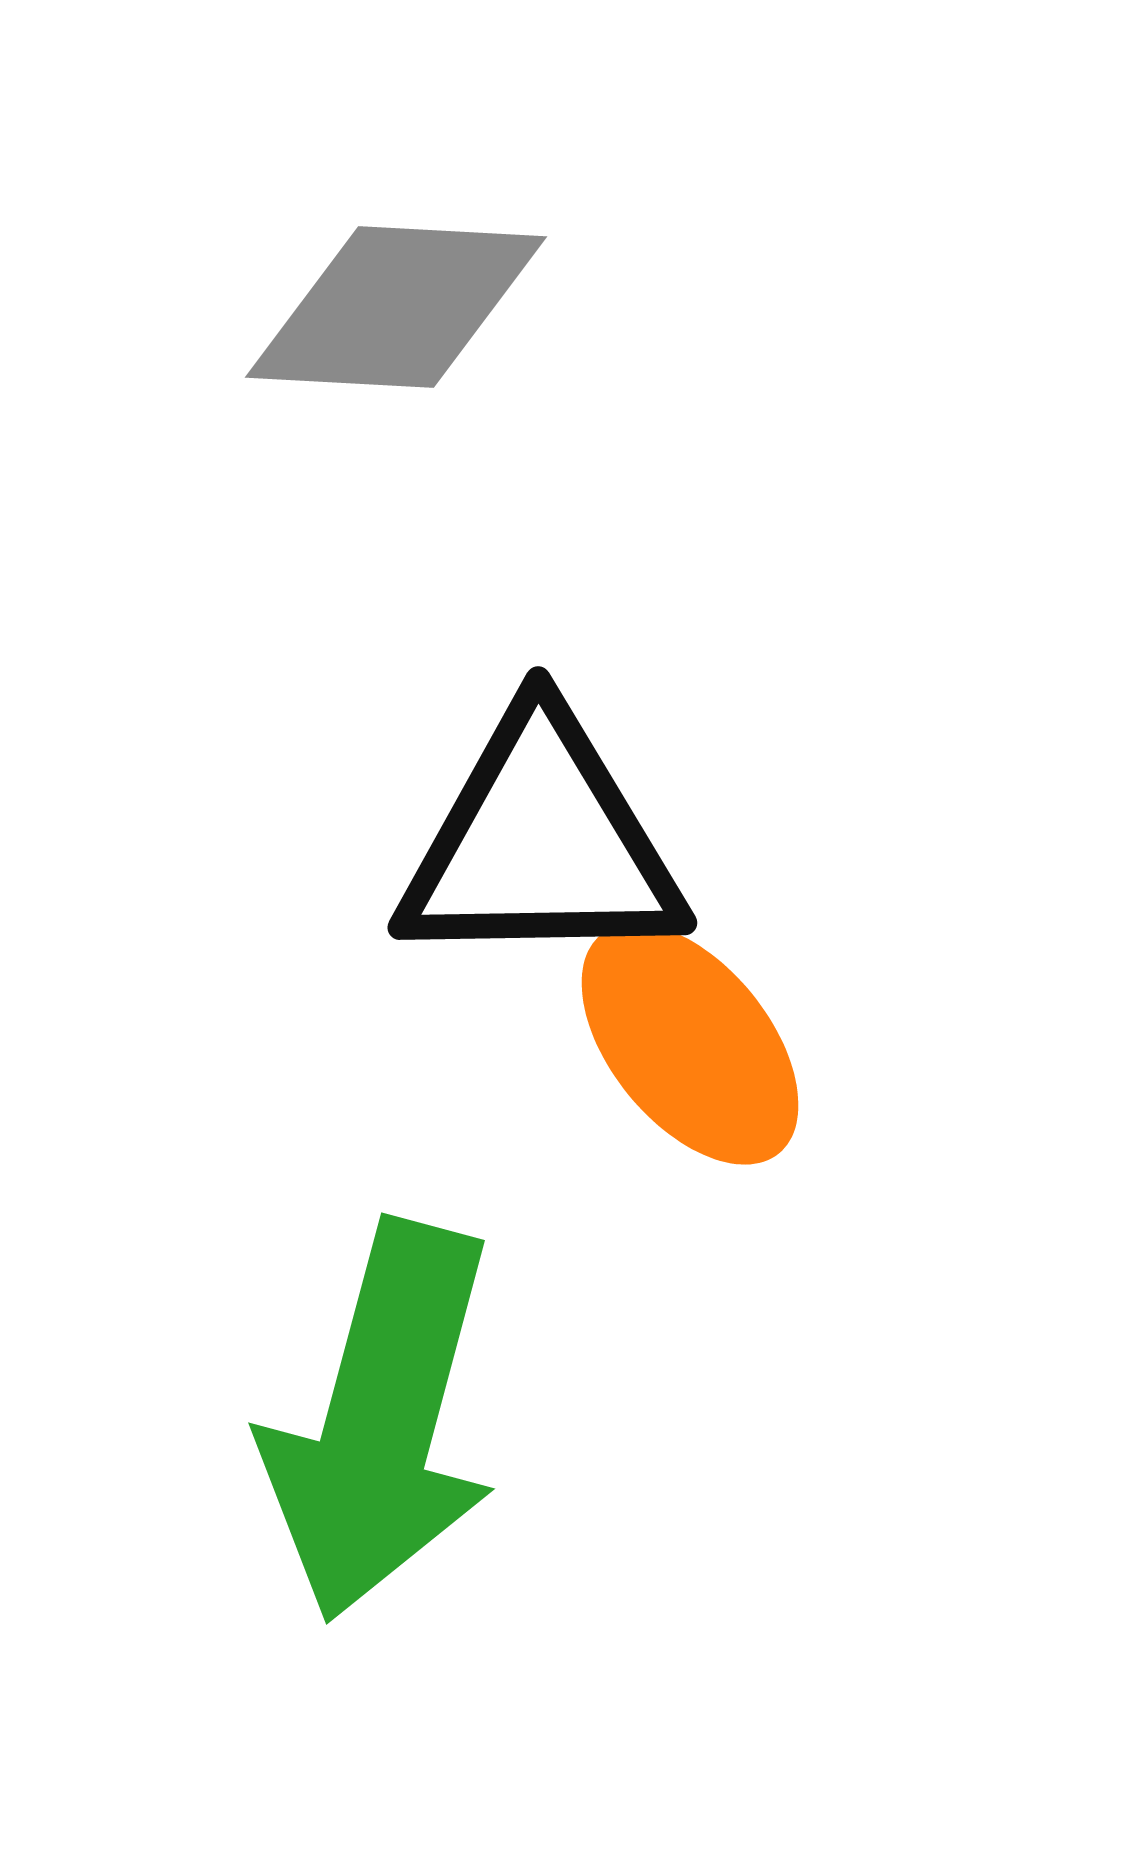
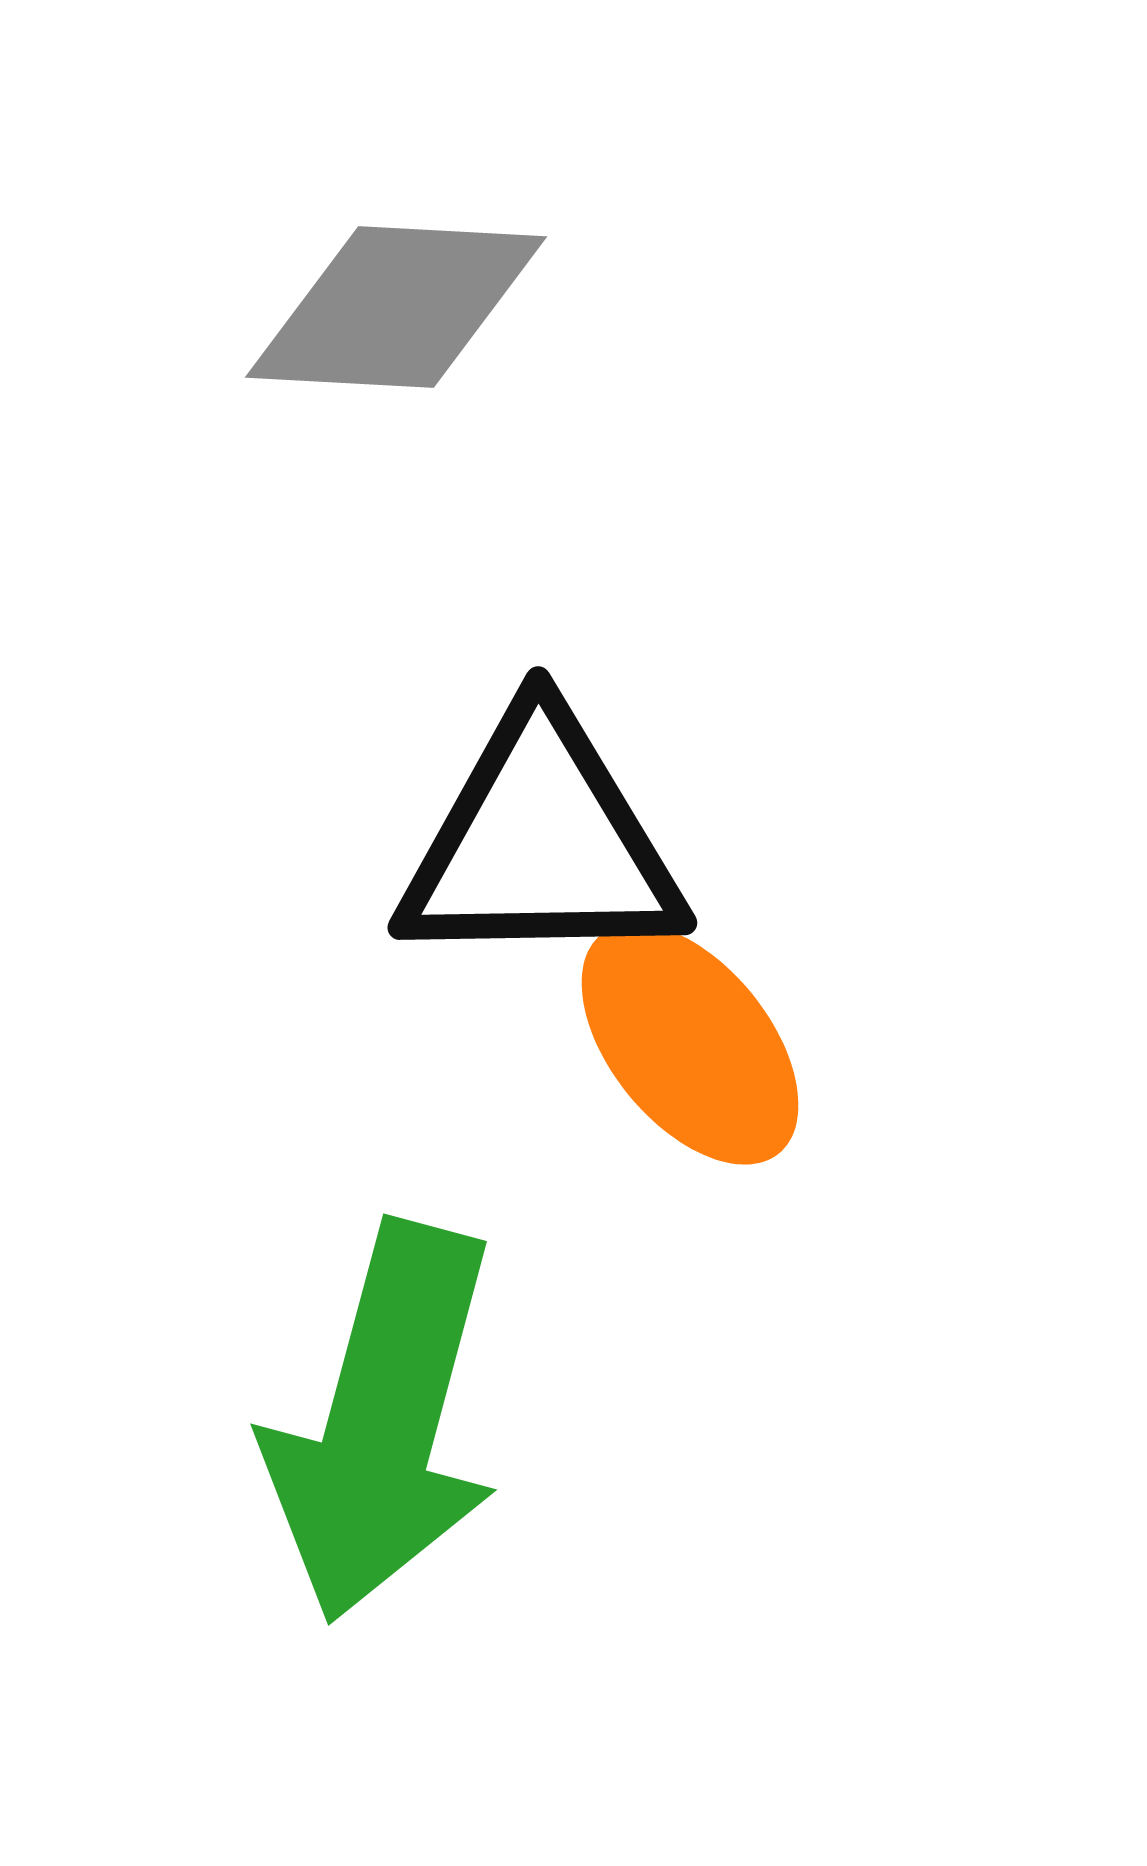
green arrow: moved 2 px right, 1 px down
